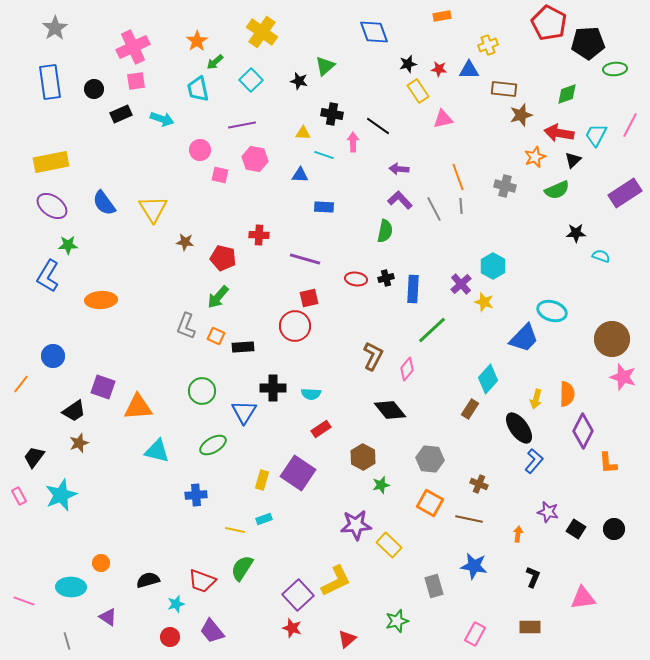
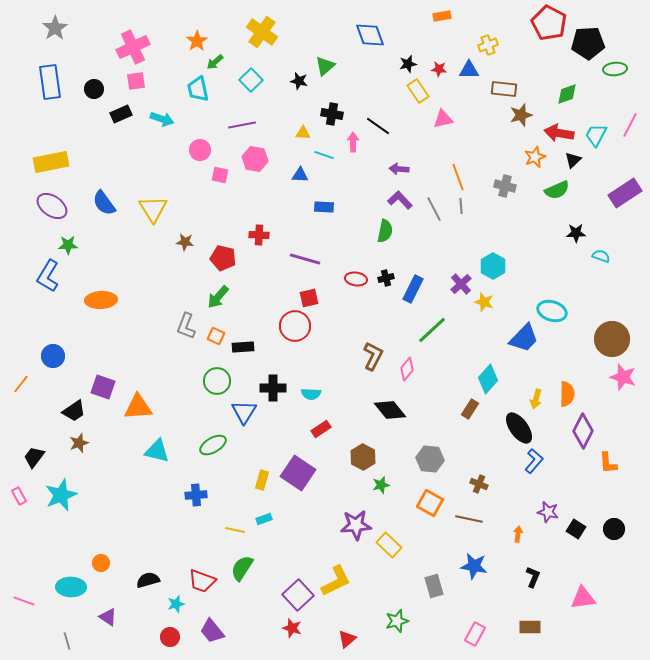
blue diamond at (374, 32): moved 4 px left, 3 px down
blue rectangle at (413, 289): rotated 24 degrees clockwise
green circle at (202, 391): moved 15 px right, 10 px up
